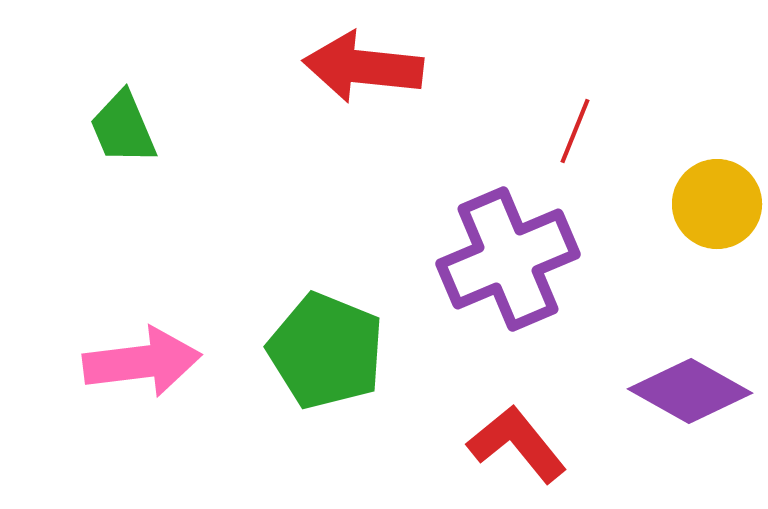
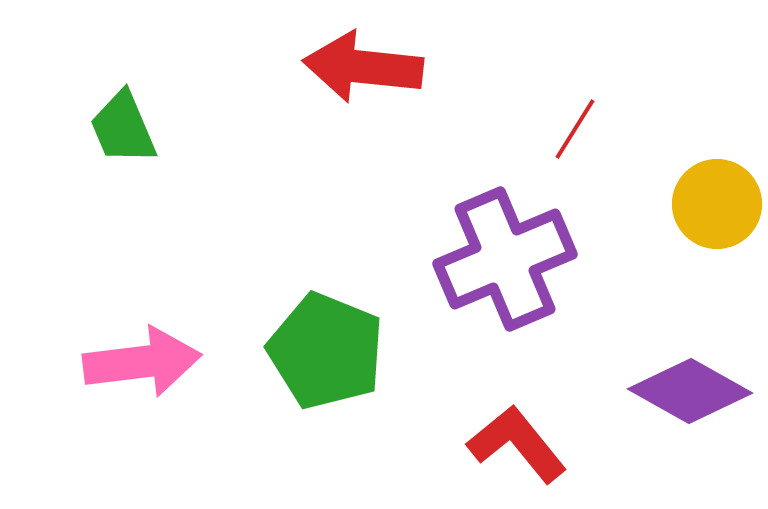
red line: moved 2 px up; rotated 10 degrees clockwise
purple cross: moved 3 px left
